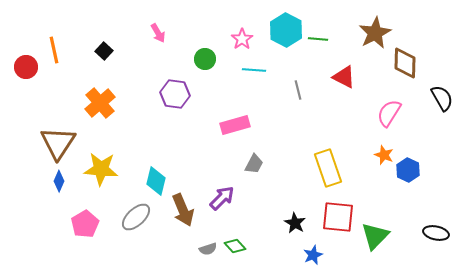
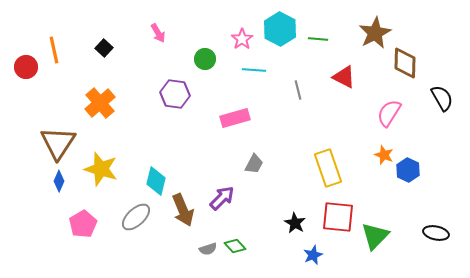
cyan hexagon: moved 6 px left, 1 px up
black square: moved 3 px up
pink rectangle: moved 7 px up
yellow star: rotated 12 degrees clockwise
pink pentagon: moved 2 px left
